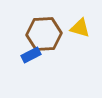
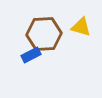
yellow triangle: moved 1 px right, 1 px up
